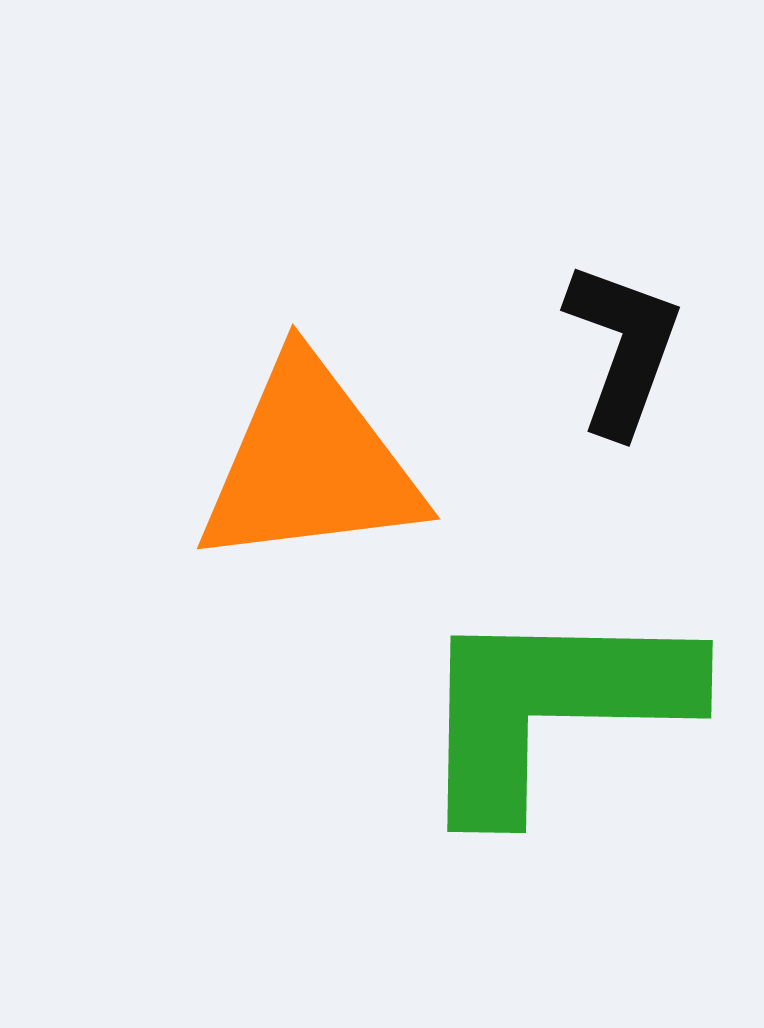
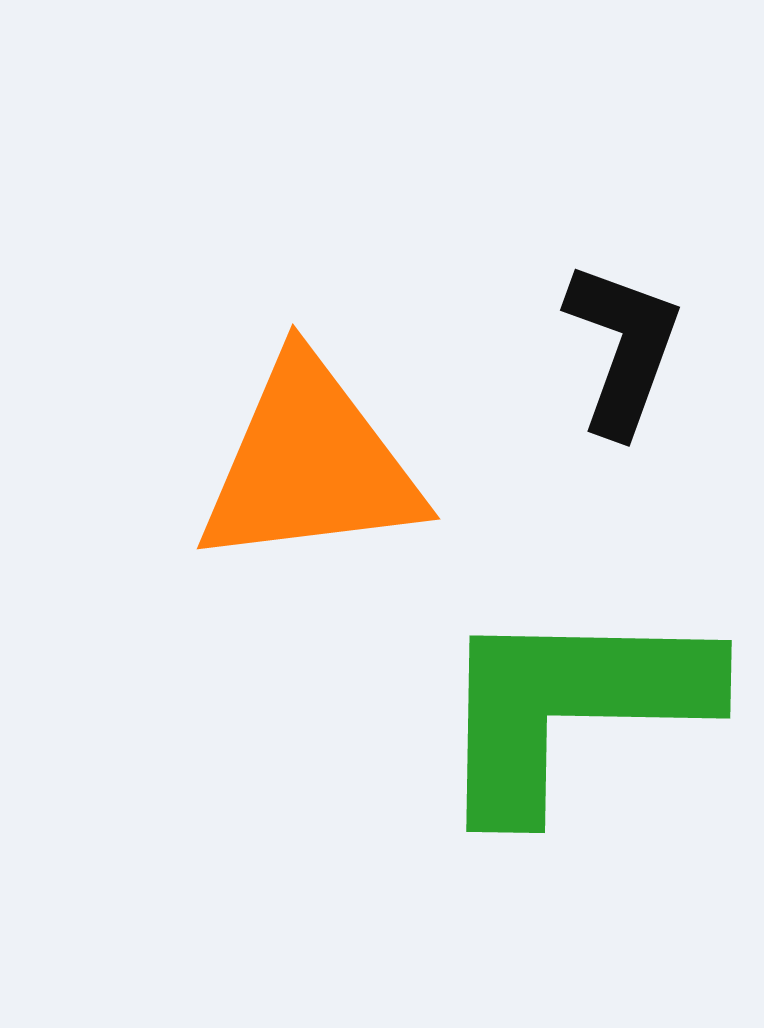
green L-shape: moved 19 px right
